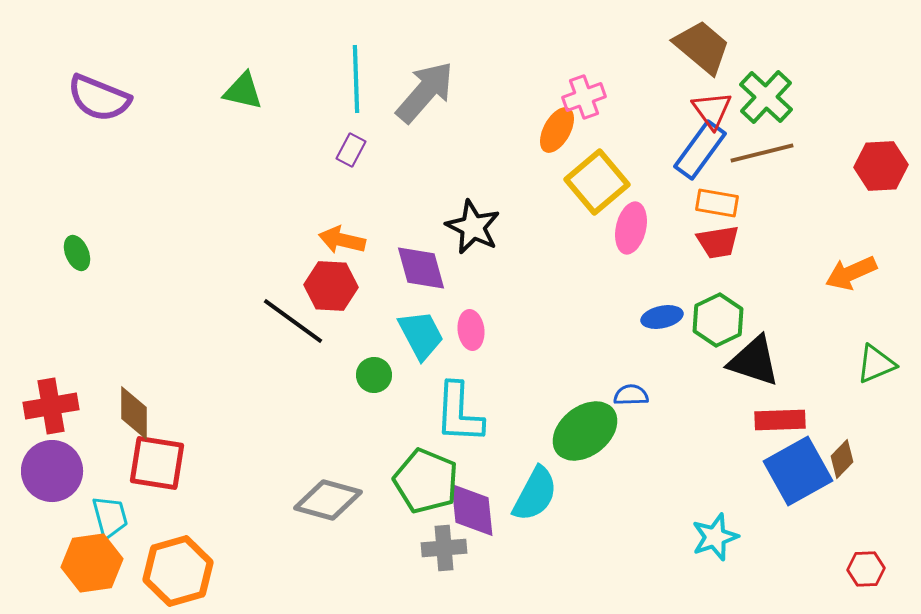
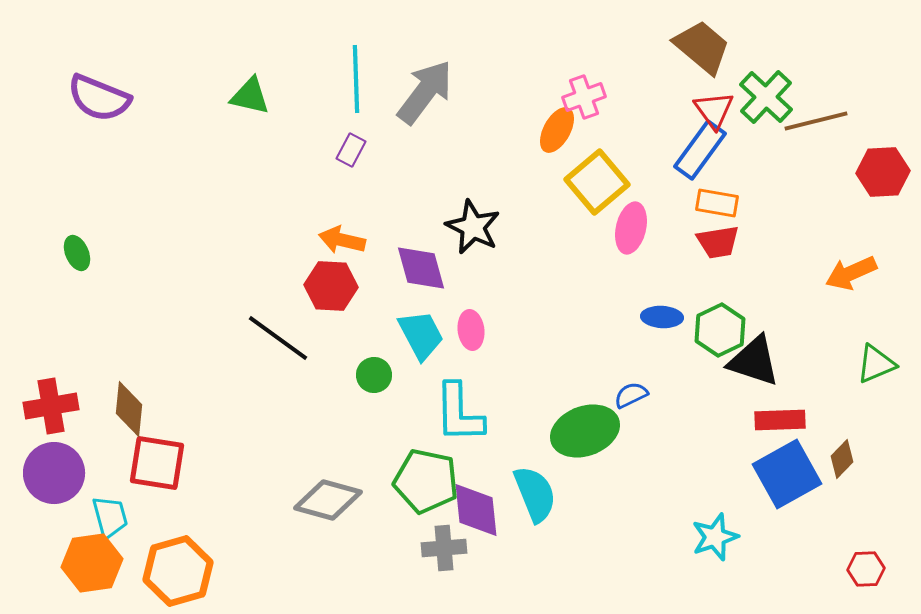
green triangle at (243, 91): moved 7 px right, 5 px down
gray arrow at (425, 92): rotated 4 degrees counterclockwise
red triangle at (712, 110): moved 2 px right
brown line at (762, 153): moved 54 px right, 32 px up
red hexagon at (881, 166): moved 2 px right, 6 px down
blue ellipse at (662, 317): rotated 15 degrees clockwise
green hexagon at (718, 320): moved 2 px right, 10 px down
black line at (293, 321): moved 15 px left, 17 px down
blue semicircle at (631, 395): rotated 24 degrees counterclockwise
brown diamond at (134, 413): moved 5 px left, 4 px up; rotated 6 degrees clockwise
cyan L-shape at (459, 413): rotated 4 degrees counterclockwise
green ellipse at (585, 431): rotated 18 degrees clockwise
purple circle at (52, 471): moved 2 px right, 2 px down
blue square at (798, 471): moved 11 px left, 3 px down
green pentagon at (426, 481): rotated 10 degrees counterclockwise
cyan semicircle at (535, 494): rotated 50 degrees counterclockwise
purple diamond at (472, 510): moved 4 px right
